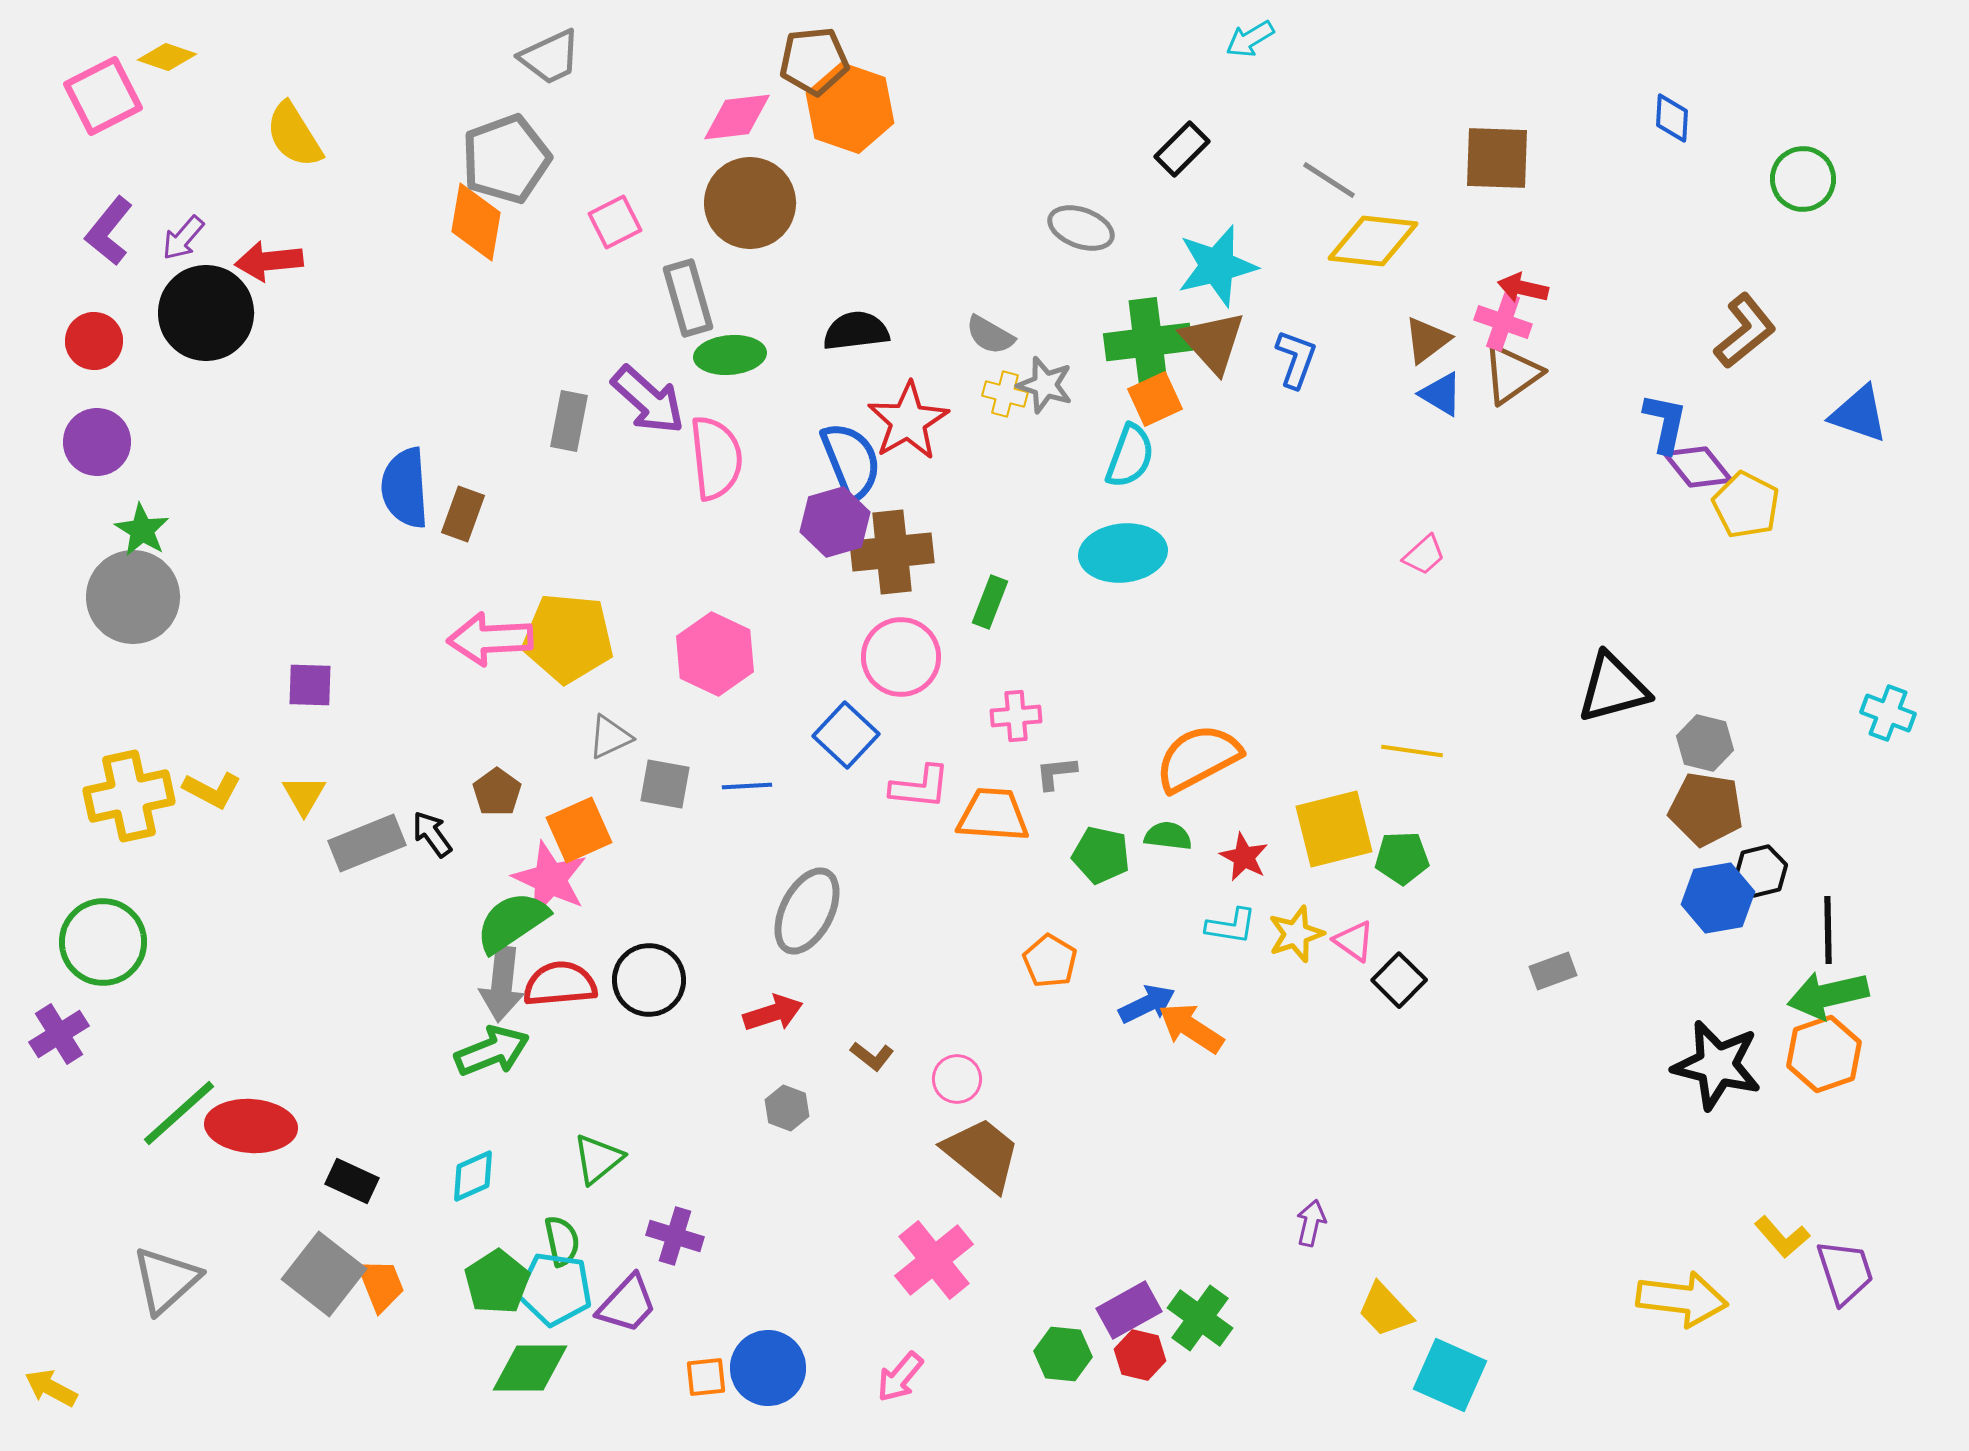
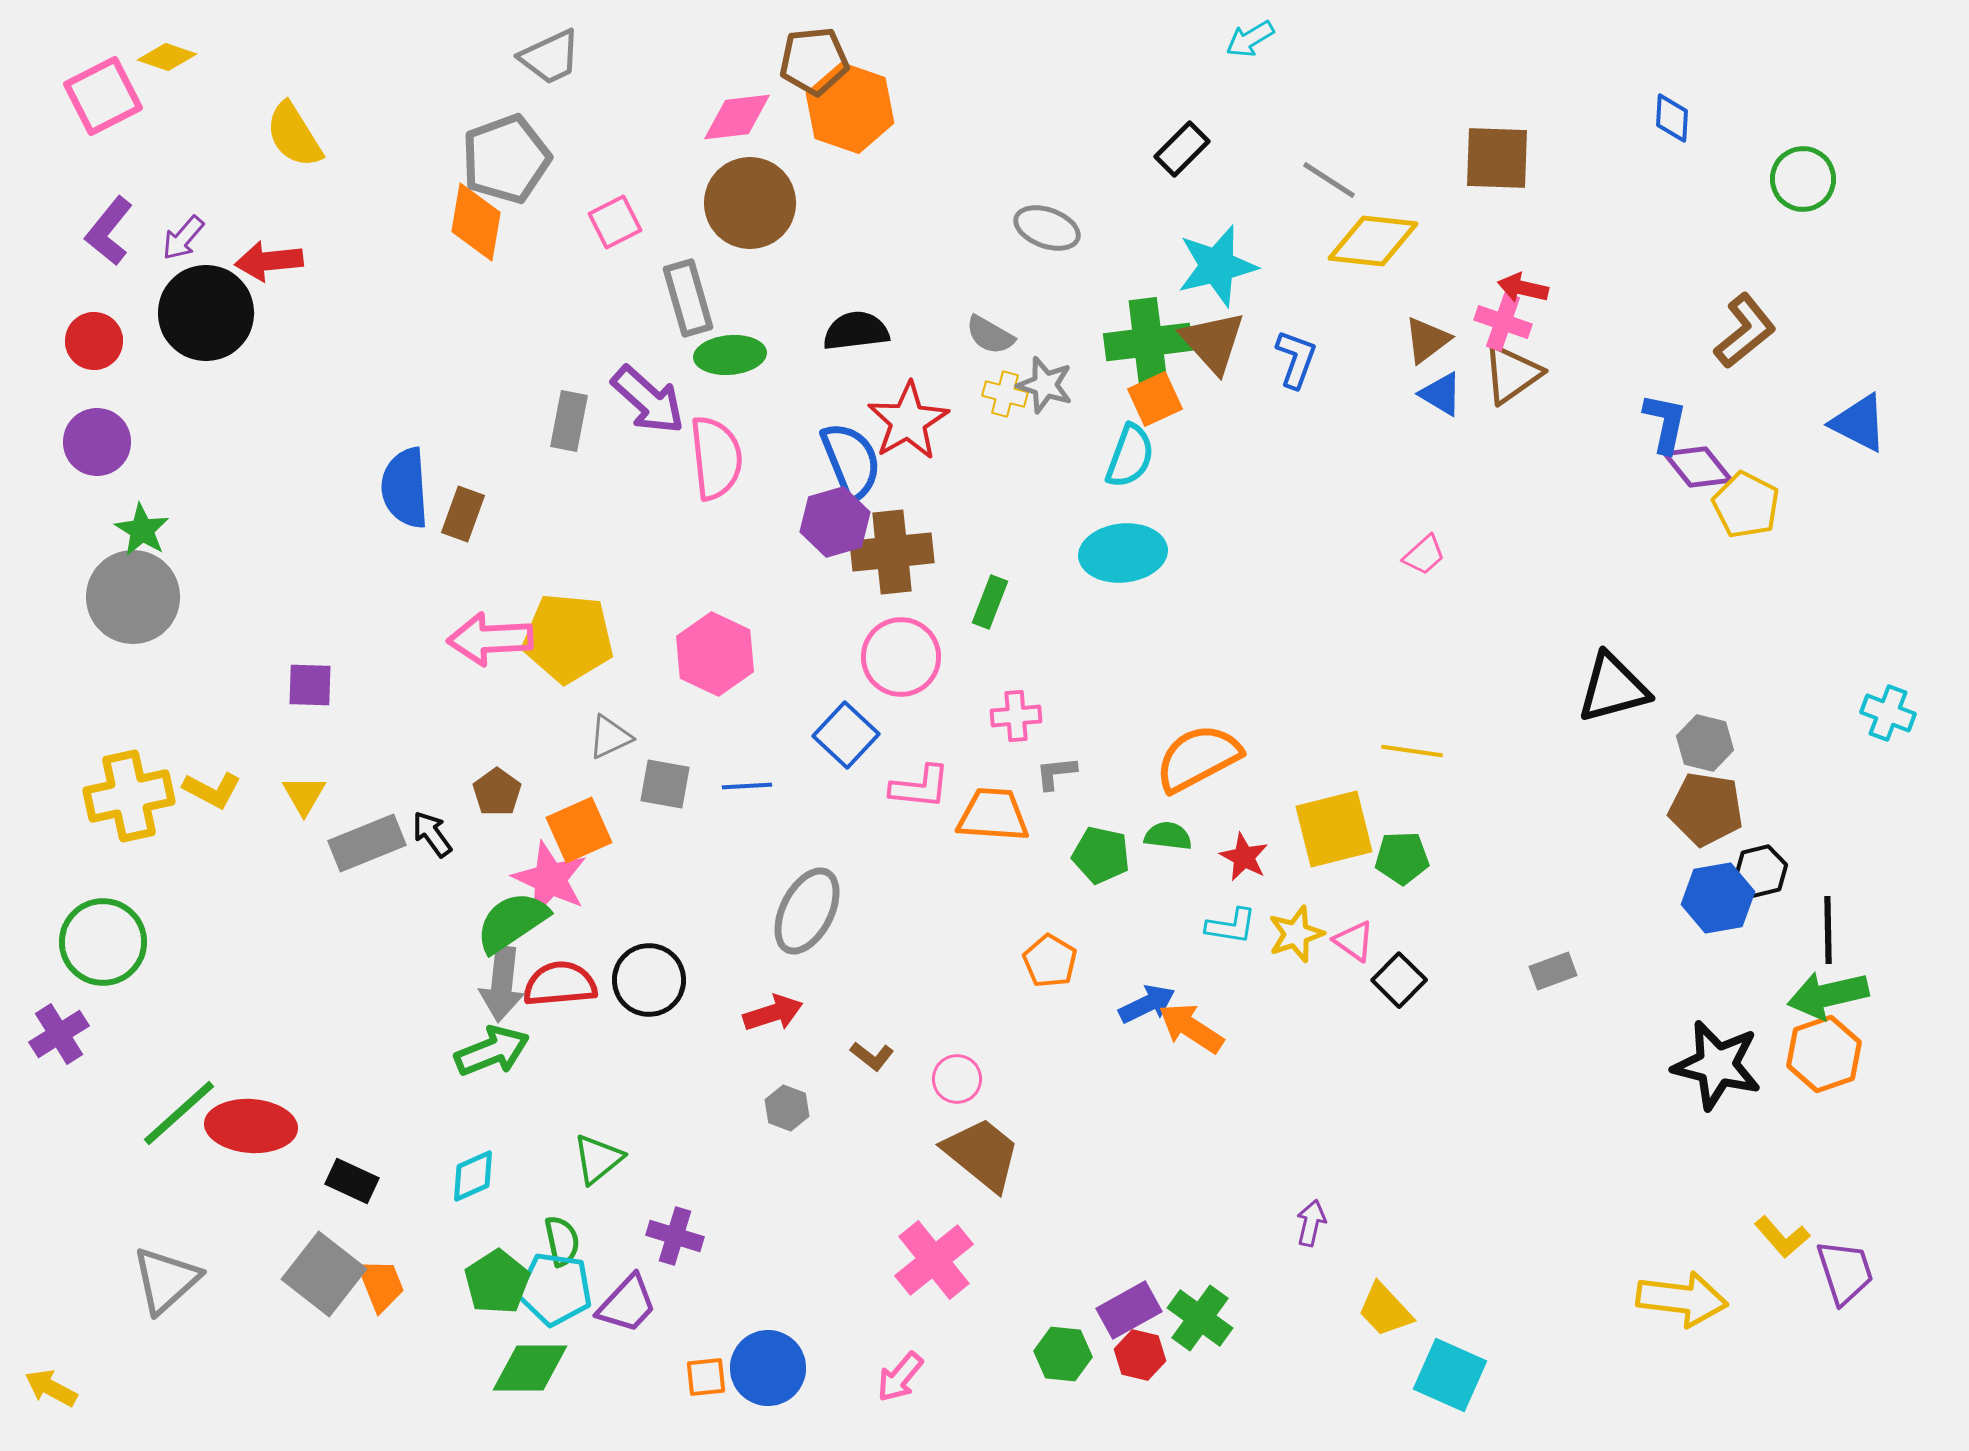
gray ellipse at (1081, 228): moved 34 px left
blue triangle at (1859, 414): moved 9 px down; rotated 8 degrees clockwise
